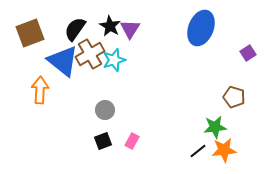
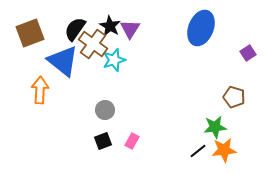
brown cross: moved 3 px right, 10 px up; rotated 24 degrees counterclockwise
